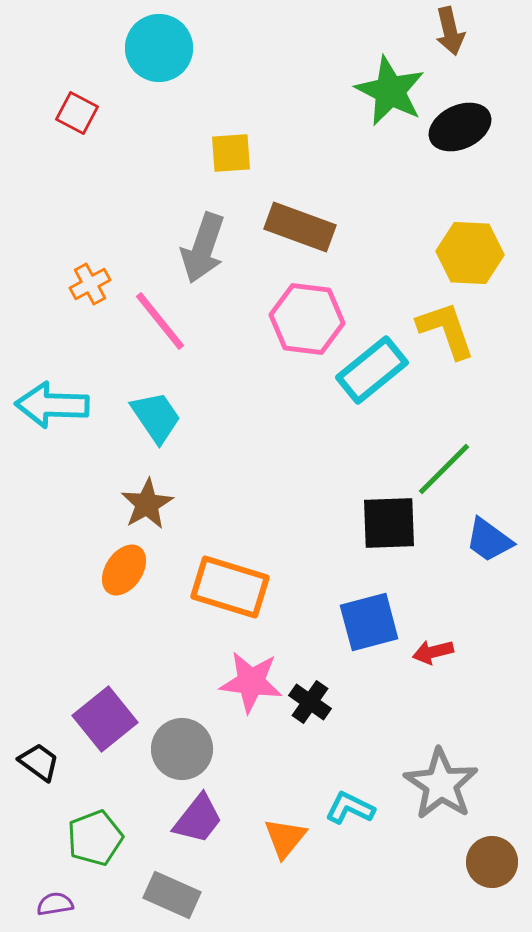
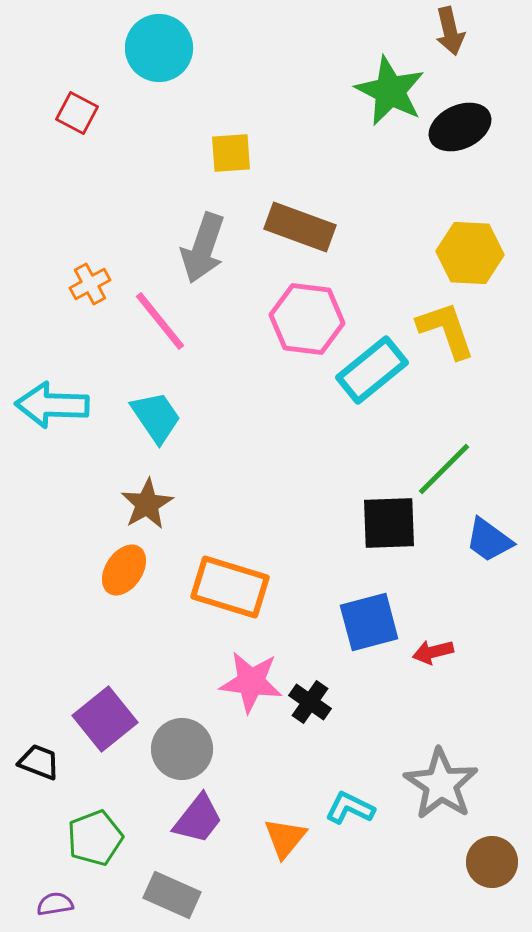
black trapezoid: rotated 15 degrees counterclockwise
